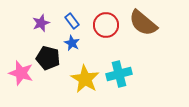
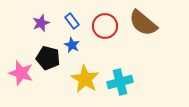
red circle: moved 1 px left, 1 px down
blue star: moved 2 px down
cyan cross: moved 1 px right, 8 px down
